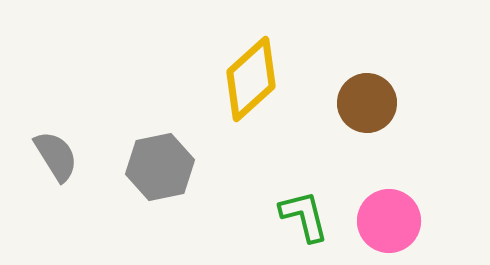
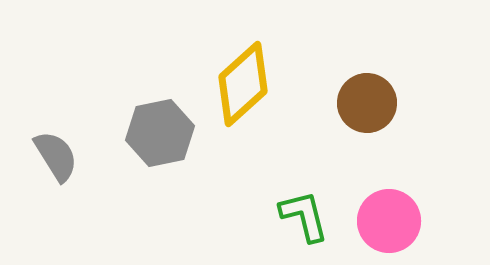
yellow diamond: moved 8 px left, 5 px down
gray hexagon: moved 34 px up
